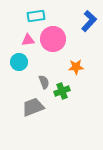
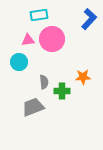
cyan rectangle: moved 3 px right, 1 px up
blue L-shape: moved 2 px up
pink circle: moved 1 px left
orange star: moved 7 px right, 10 px down
gray semicircle: rotated 16 degrees clockwise
green cross: rotated 21 degrees clockwise
